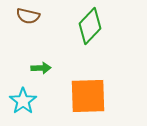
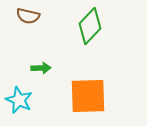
cyan star: moved 4 px left, 1 px up; rotated 12 degrees counterclockwise
